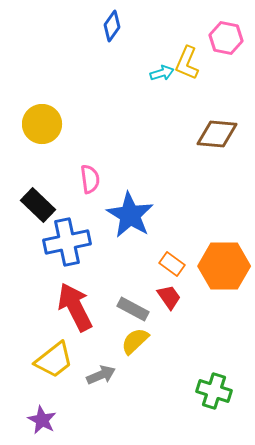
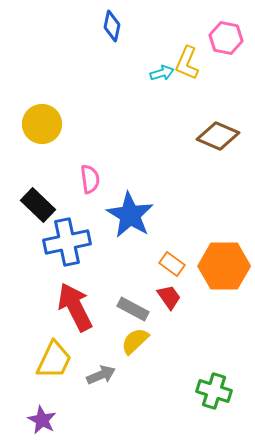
blue diamond: rotated 24 degrees counterclockwise
brown diamond: moved 1 px right, 2 px down; rotated 18 degrees clockwise
yellow trapezoid: rotated 27 degrees counterclockwise
